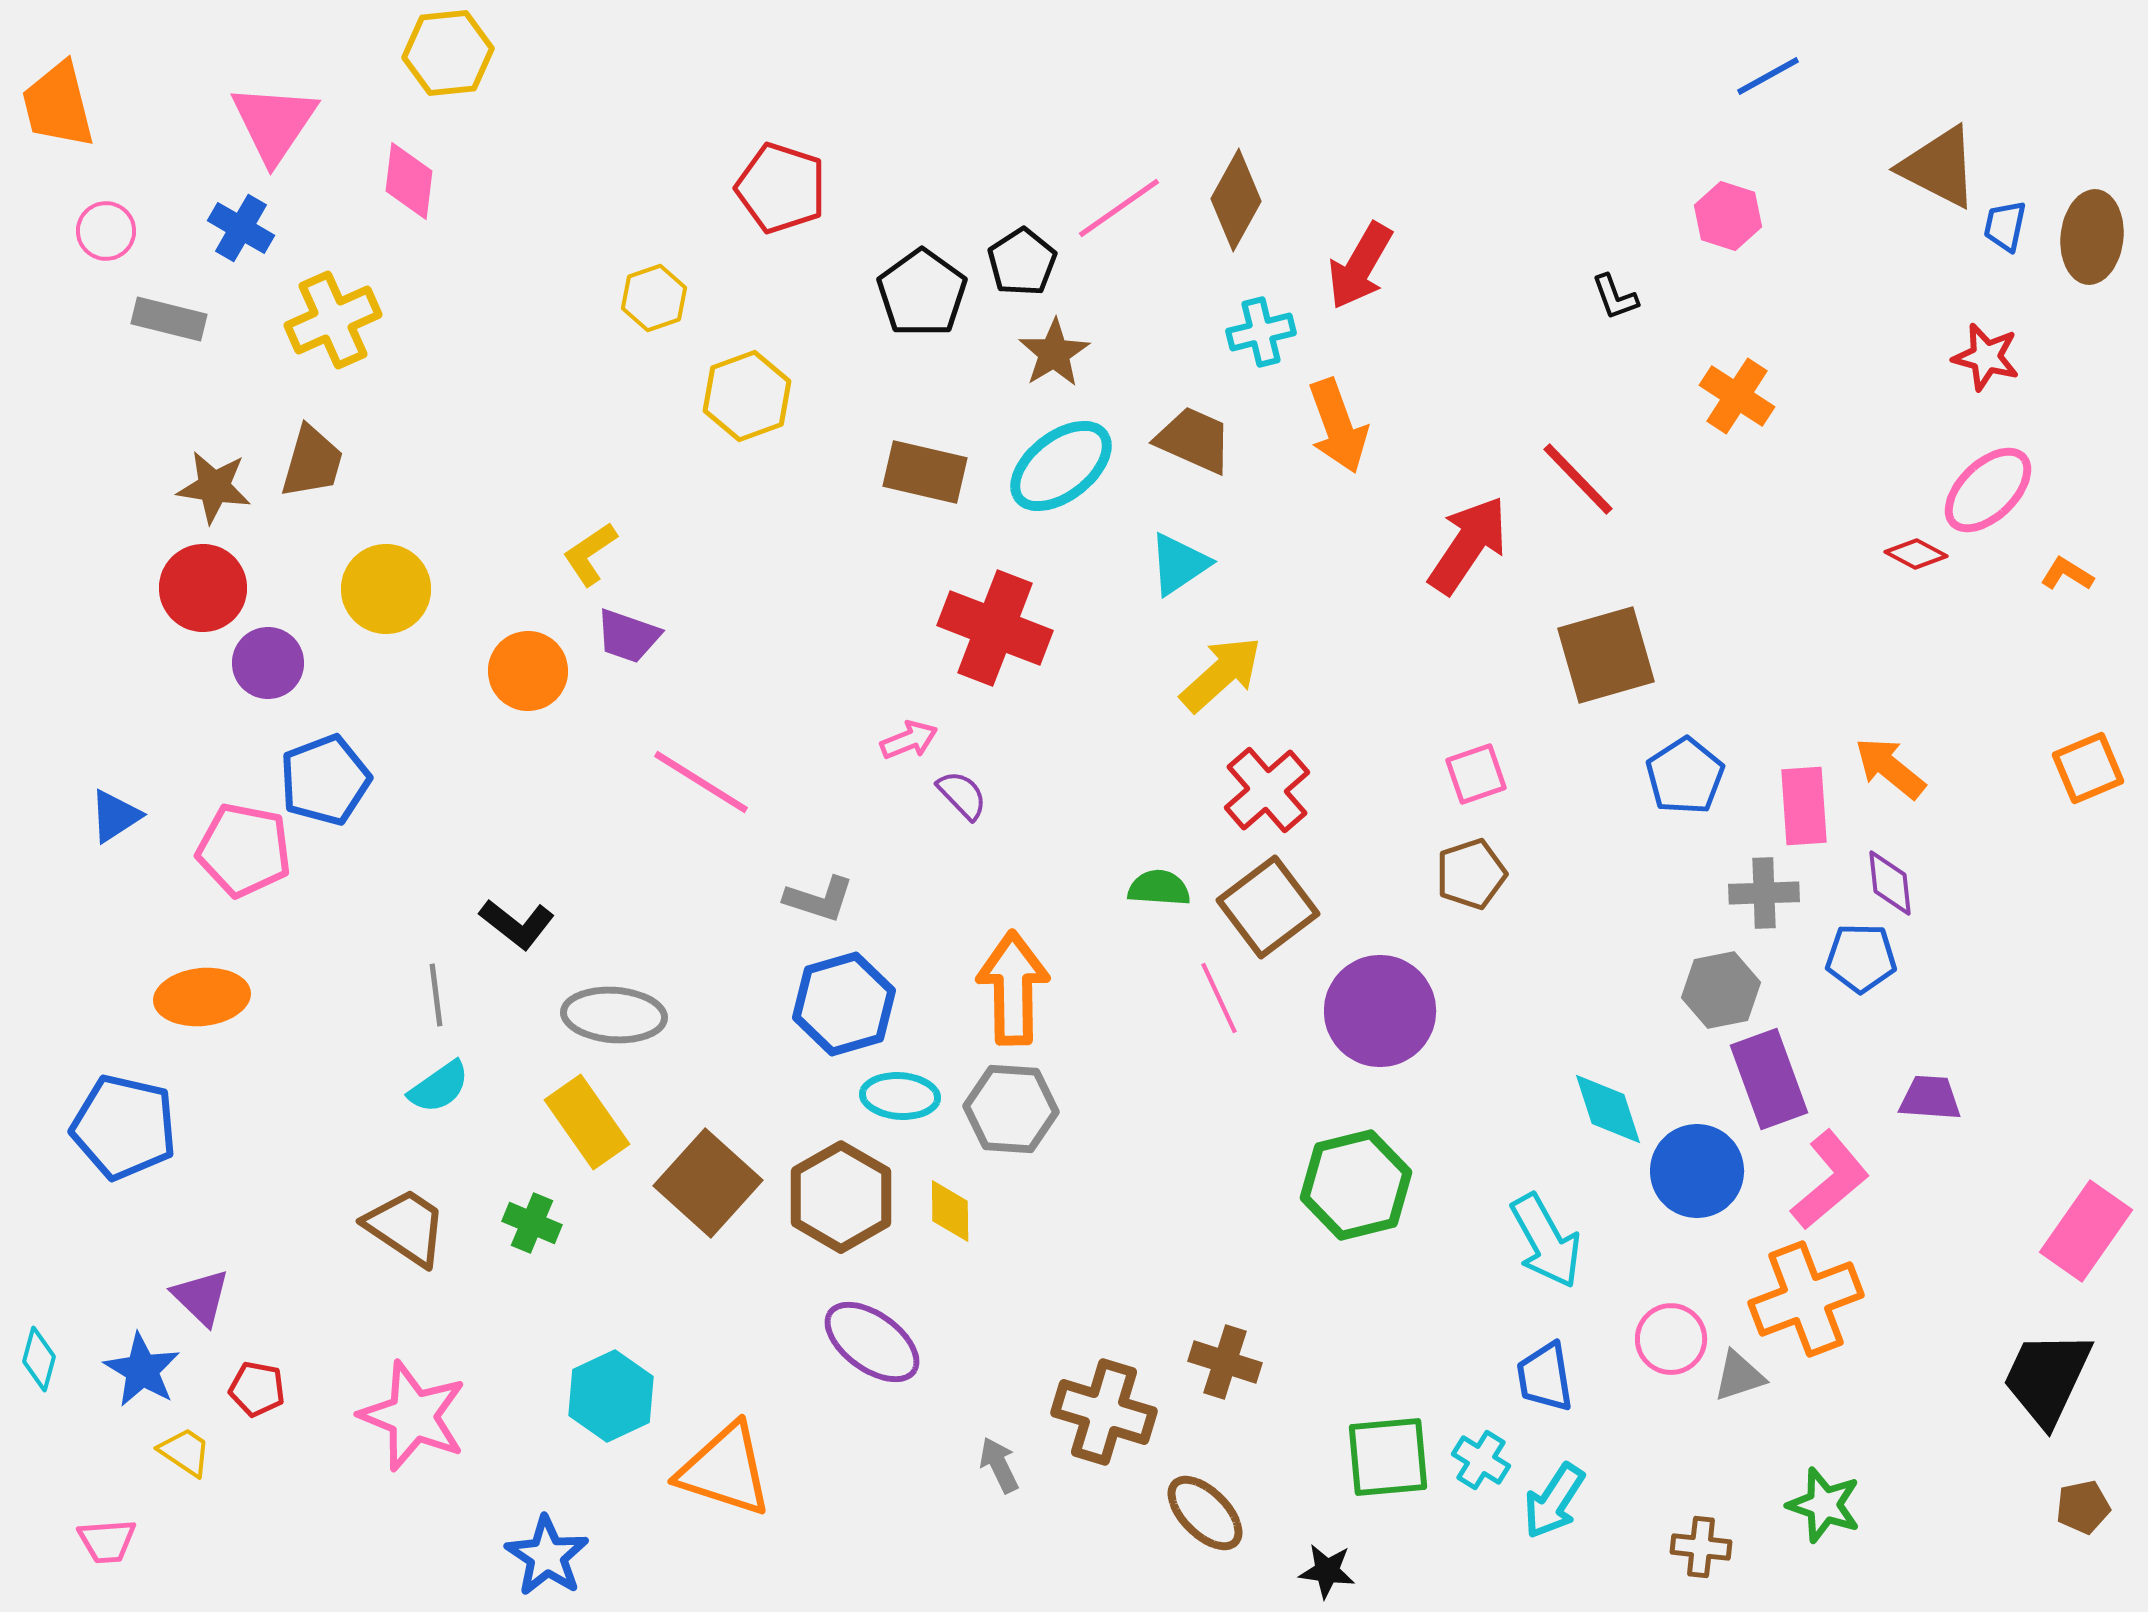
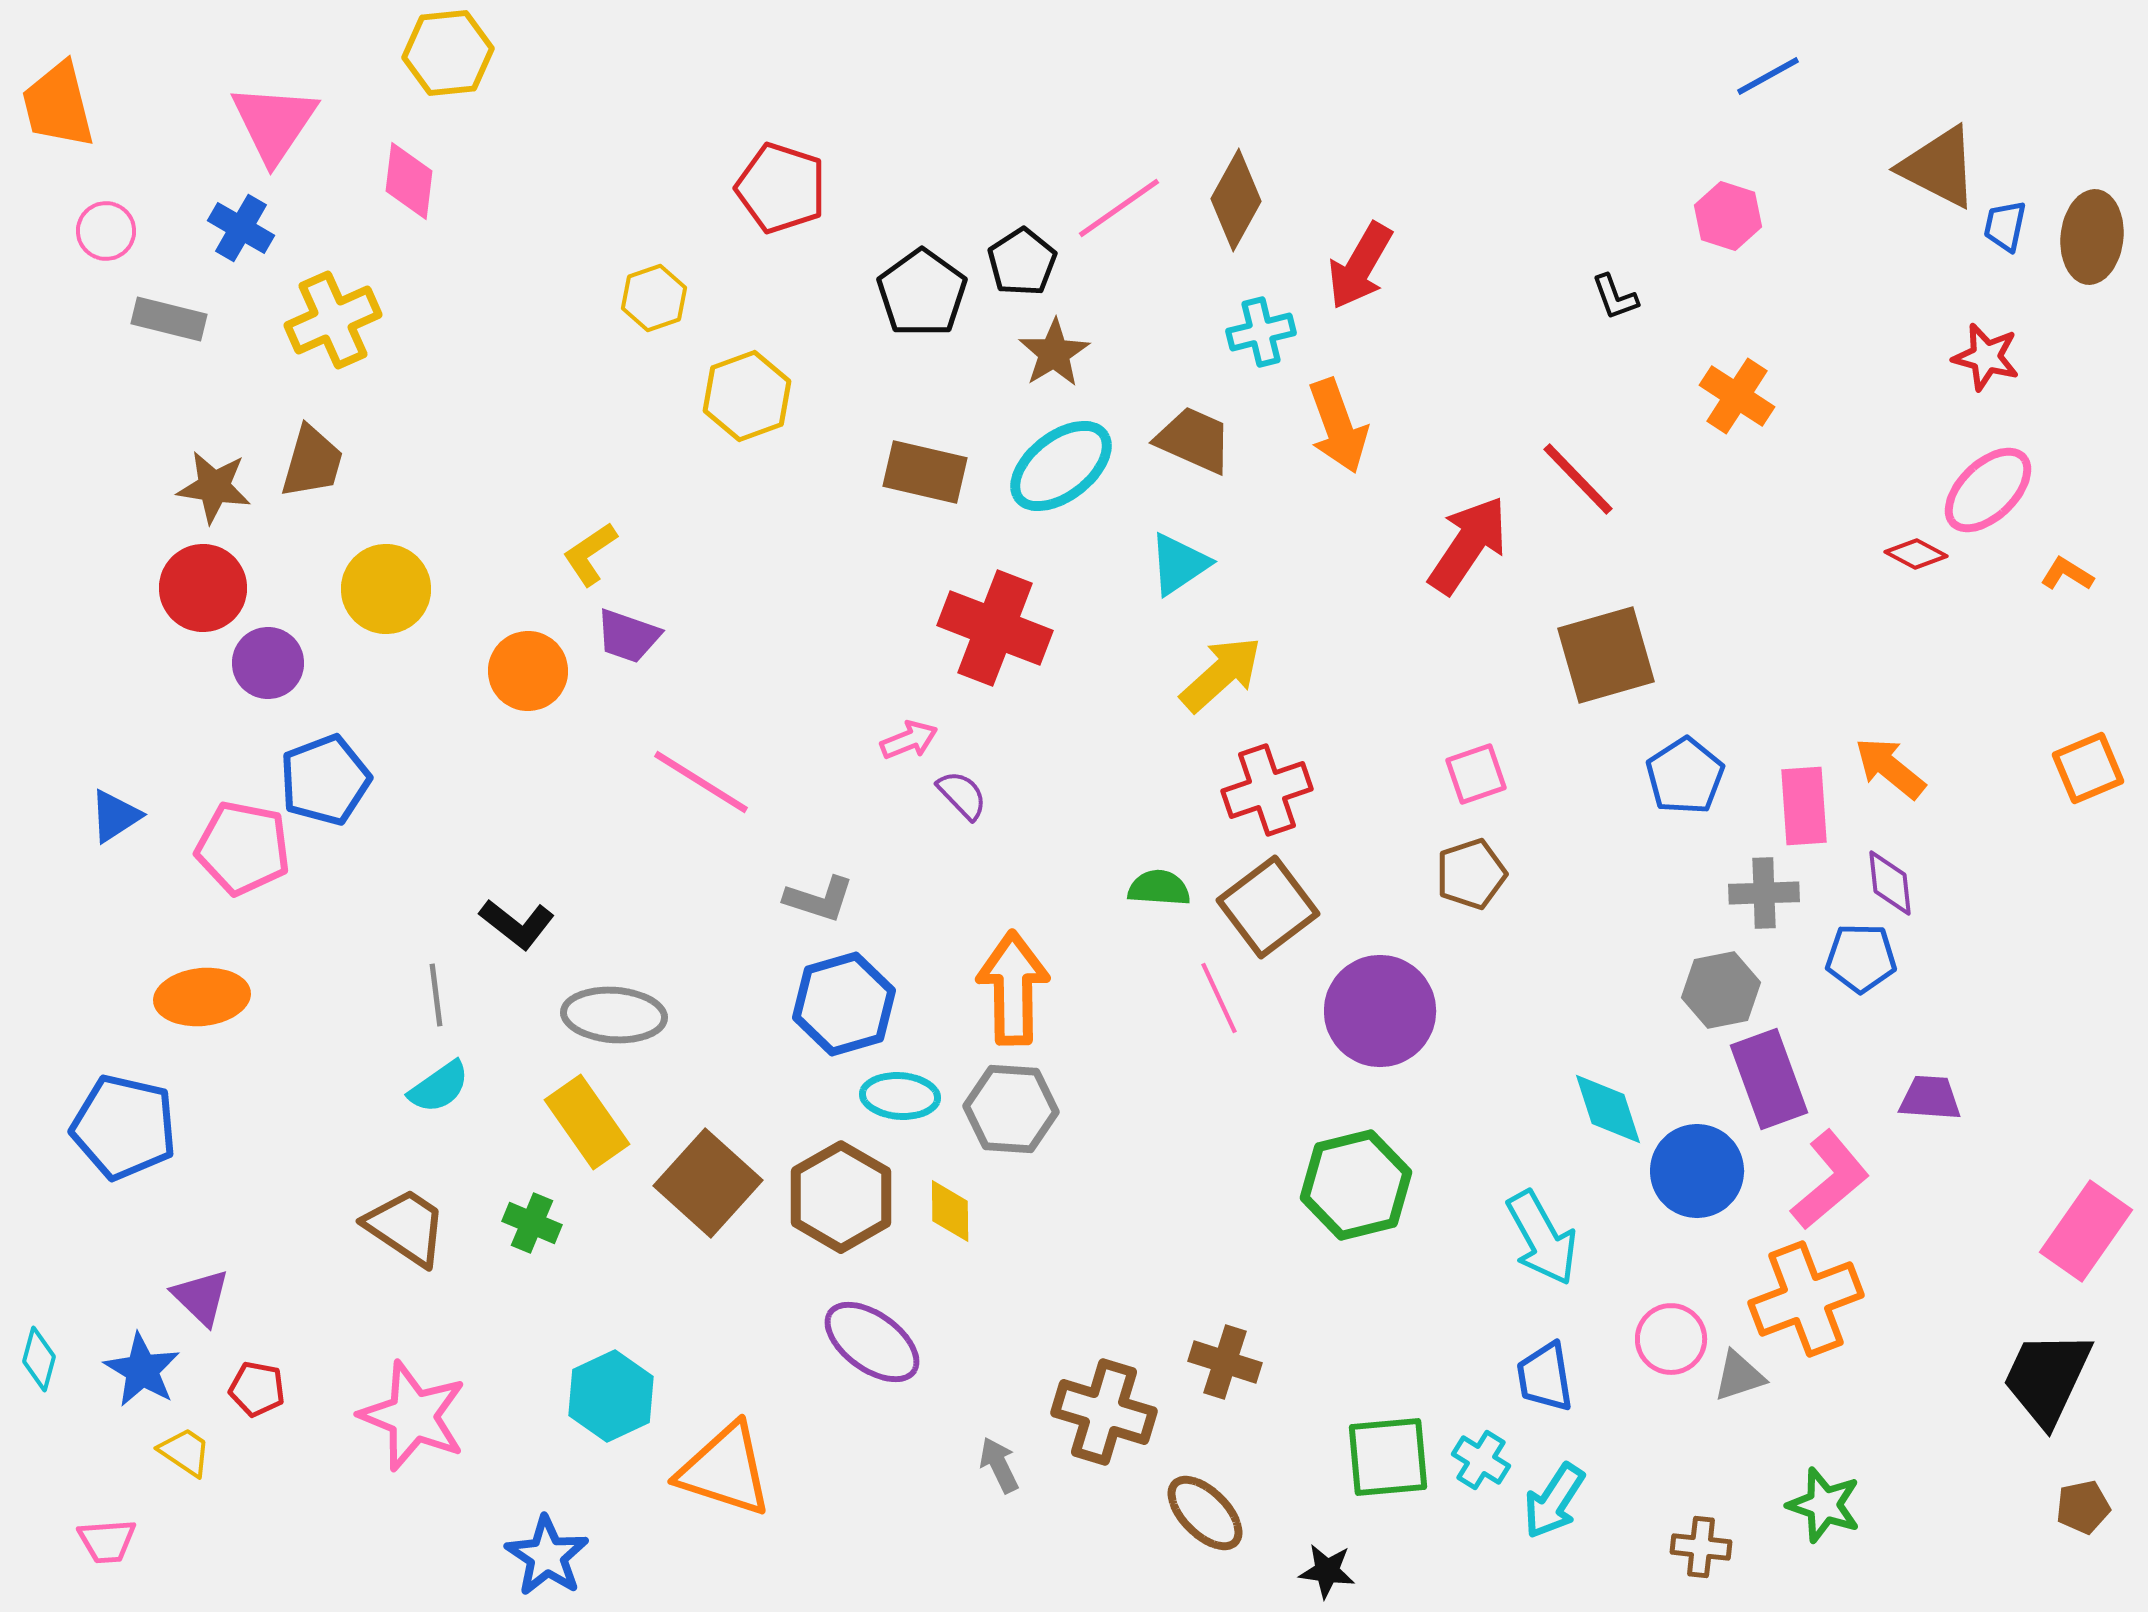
red cross at (1267, 790): rotated 22 degrees clockwise
pink pentagon at (244, 850): moved 1 px left, 2 px up
cyan arrow at (1546, 1241): moved 4 px left, 3 px up
